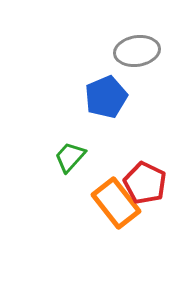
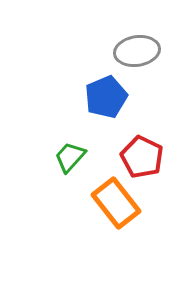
red pentagon: moved 3 px left, 26 px up
